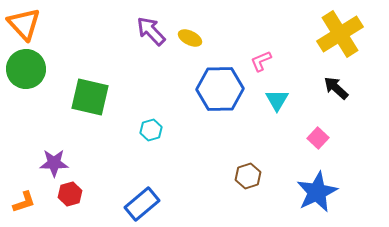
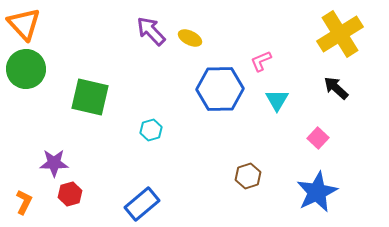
orange L-shape: rotated 45 degrees counterclockwise
